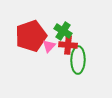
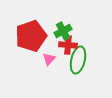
green cross: rotated 30 degrees clockwise
pink triangle: moved 13 px down
green ellipse: rotated 12 degrees clockwise
